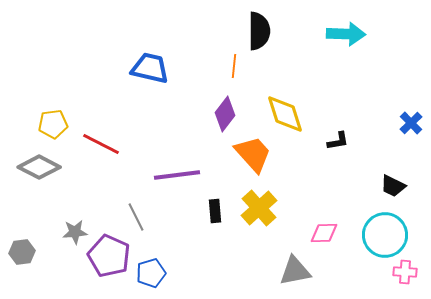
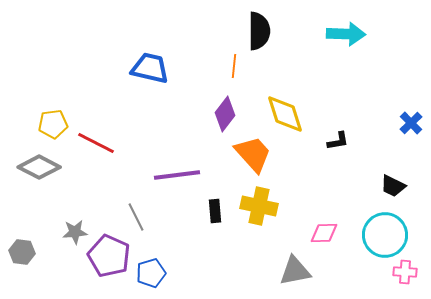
red line: moved 5 px left, 1 px up
yellow cross: moved 2 px up; rotated 36 degrees counterclockwise
gray hexagon: rotated 15 degrees clockwise
